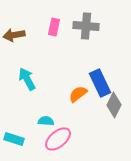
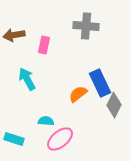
pink rectangle: moved 10 px left, 18 px down
pink ellipse: moved 2 px right
